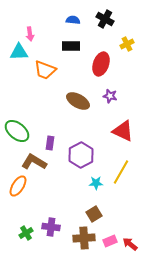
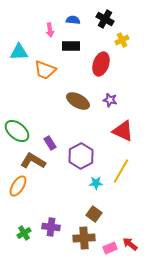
pink arrow: moved 20 px right, 4 px up
yellow cross: moved 5 px left, 4 px up
purple star: moved 4 px down
purple rectangle: rotated 40 degrees counterclockwise
purple hexagon: moved 1 px down
brown L-shape: moved 1 px left, 1 px up
yellow line: moved 1 px up
brown square: rotated 21 degrees counterclockwise
green cross: moved 2 px left
pink rectangle: moved 7 px down
